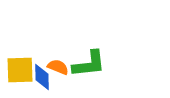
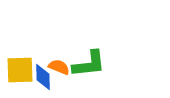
orange semicircle: moved 1 px right
blue diamond: moved 1 px right
